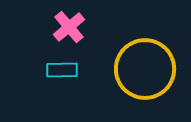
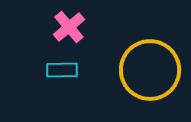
yellow circle: moved 5 px right, 1 px down
